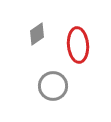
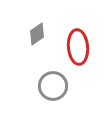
red ellipse: moved 2 px down
